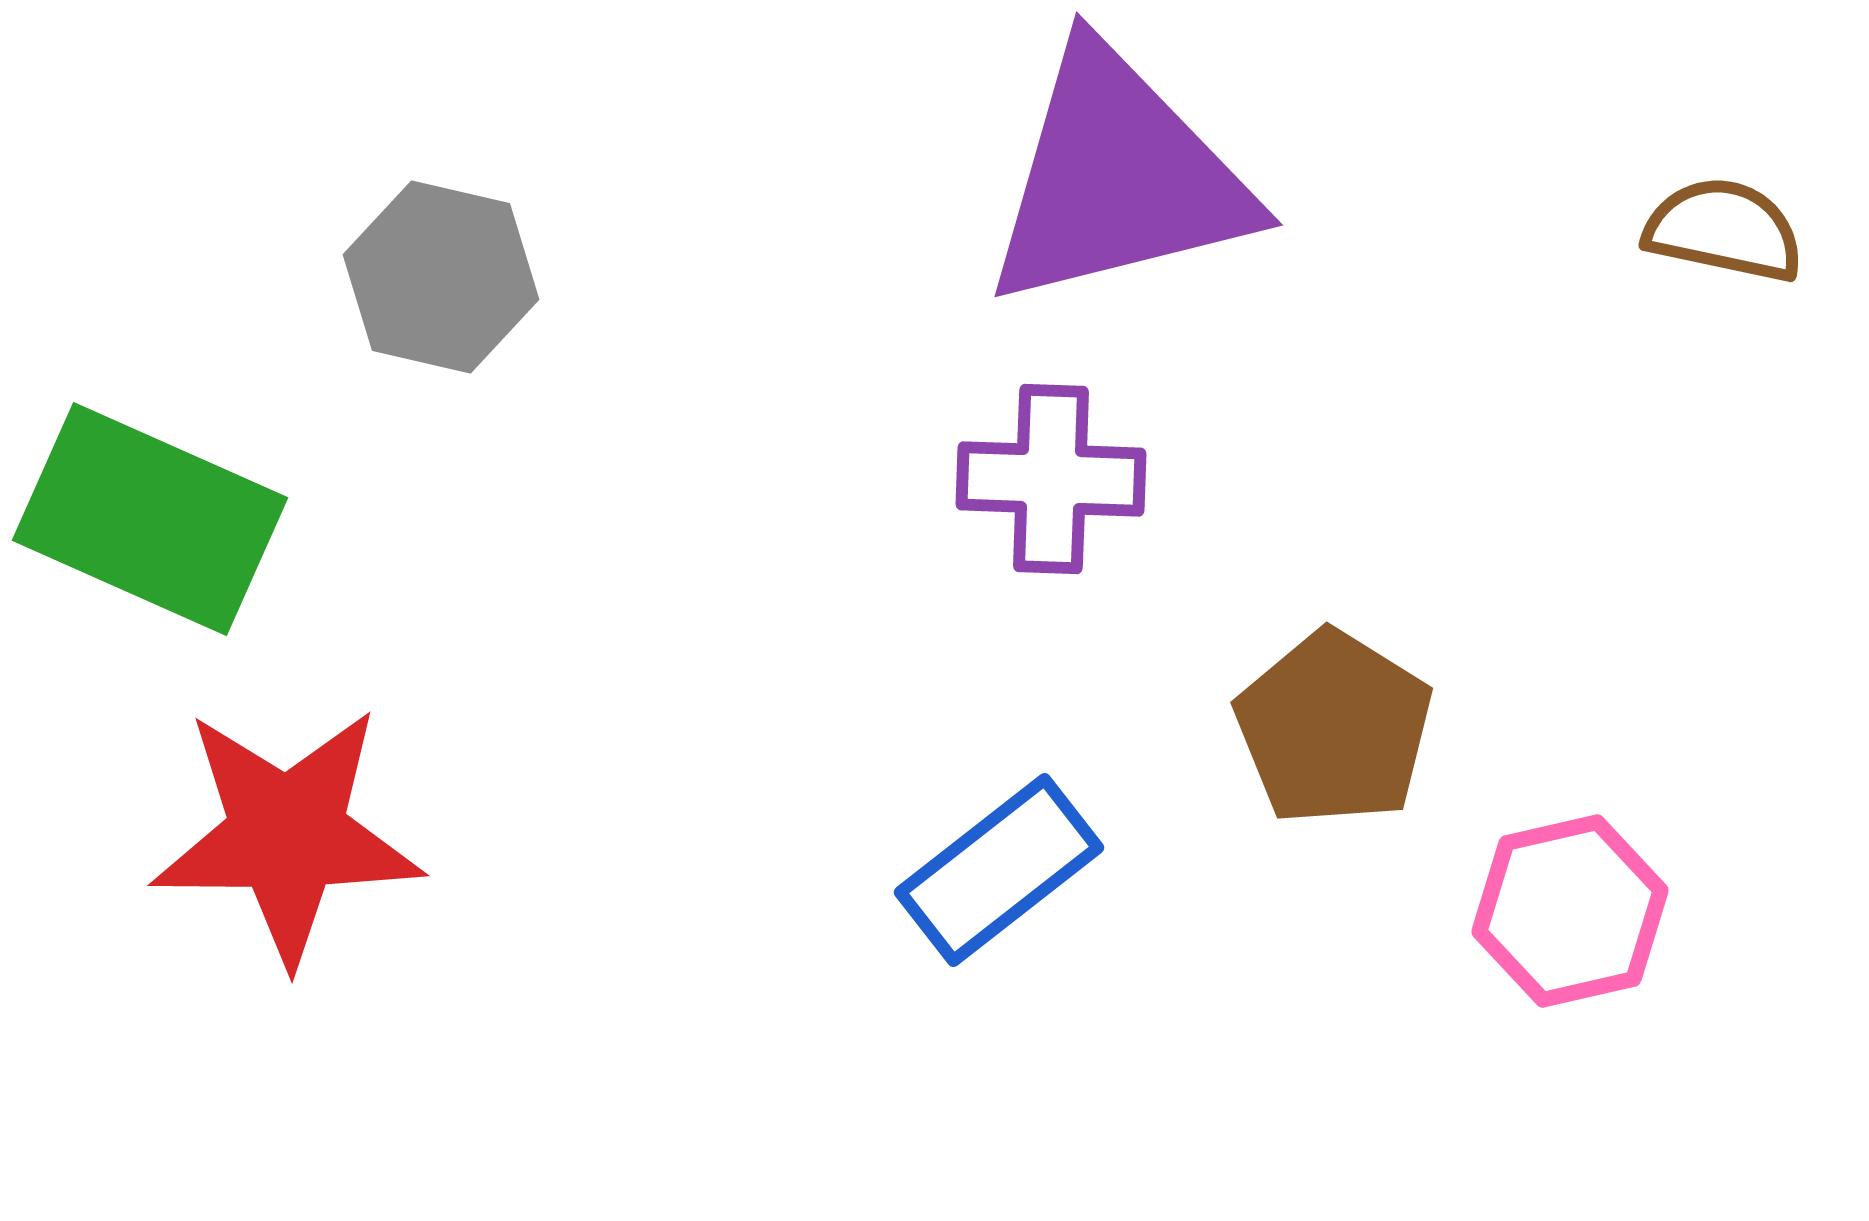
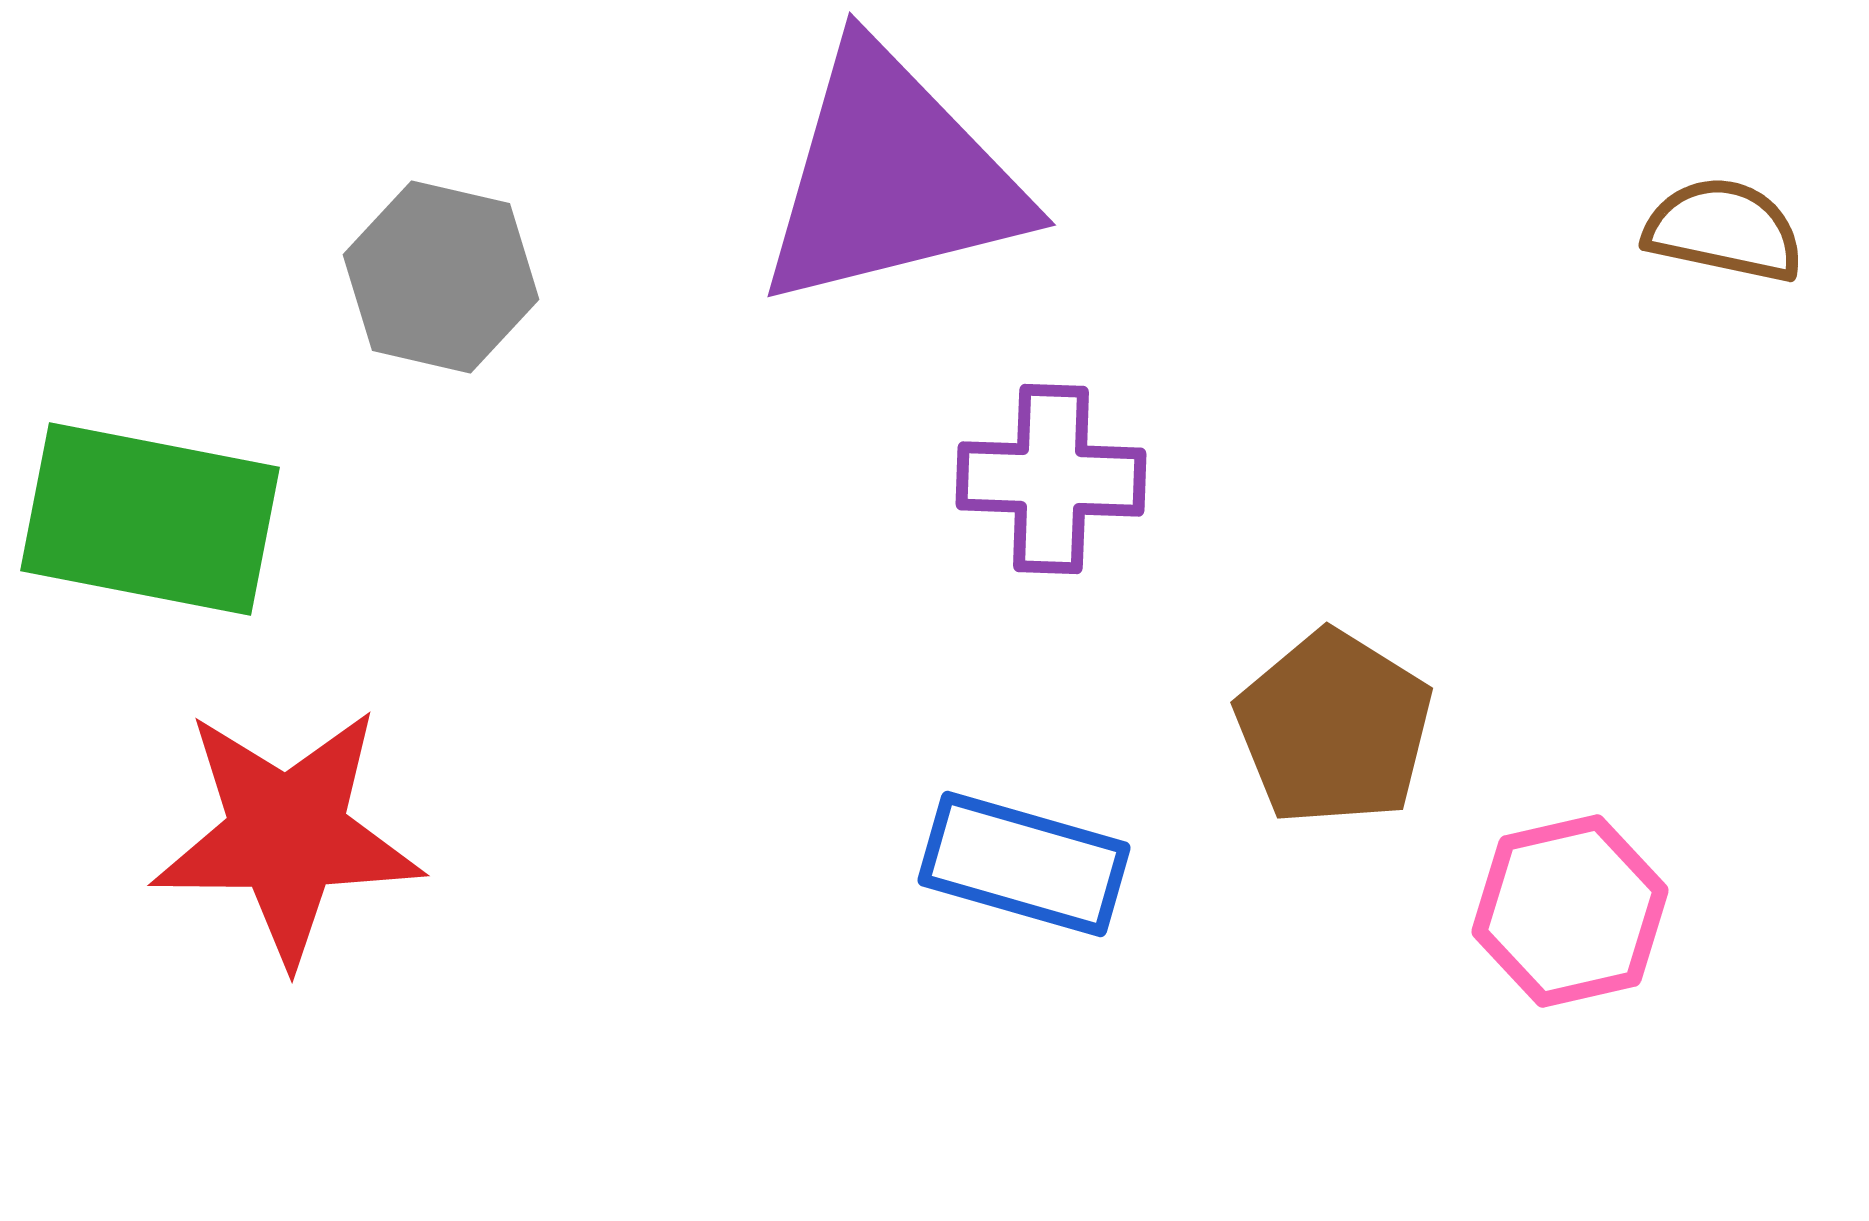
purple triangle: moved 227 px left
green rectangle: rotated 13 degrees counterclockwise
blue rectangle: moved 25 px right, 6 px up; rotated 54 degrees clockwise
